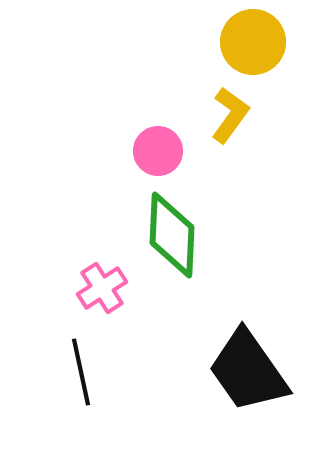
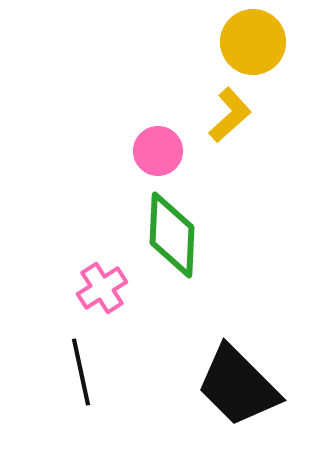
yellow L-shape: rotated 12 degrees clockwise
black trapezoid: moved 10 px left, 15 px down; rotated 10 degrees counterclockwise
